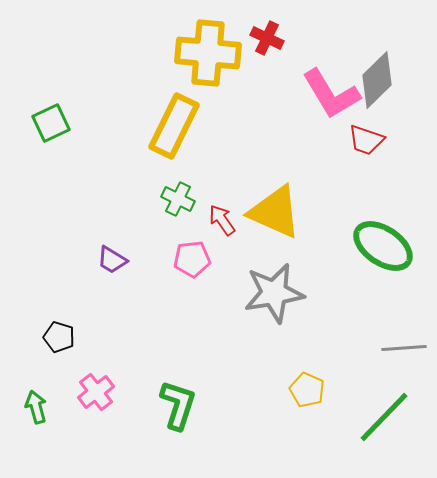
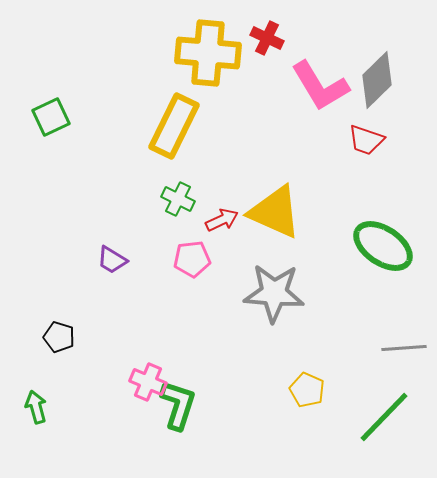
pink L-shape: moved 11 px left, 8 px up
green square: moved 6 px up
red arrow: rotated 100 degrees clockwise
gray star: rotated 14 degrees clockwise
pink cross: moved 52 px right, 10 px up; rotated 30 degrees counterclockwise
